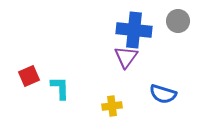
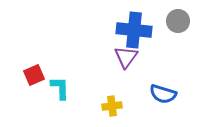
red square: moved 5 px right, 1 px up
